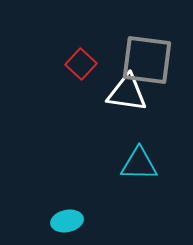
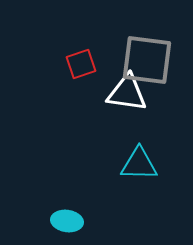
red square: rotated 28 degrees clockwise
cyan ellipse: rotated 20 degrees clockwise
